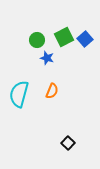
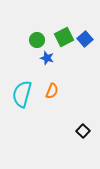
cyan semicircle: moved 3 px right
black square: moved 15 px right, 12 px up
